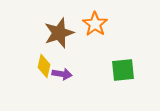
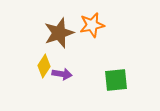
orange star: moved 3 px left, 1 px down; rotated 25 degrees clockwise
yellow diamond: rotated 20 degrees clockwise
green square: moved 7 px left, 10 px down
